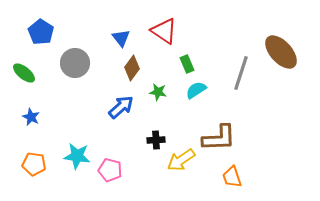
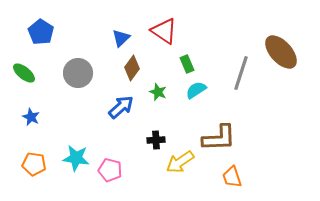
blue triangle: rotated 24 degrees clockwise
gray circle: moved 3 px right, 10 px down
green star: rotated 12 degrees clockwise
cyan star: moved 1 px left, 2 px down
yellow arrow: moved 1 px left, 2 px down
